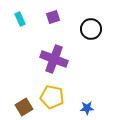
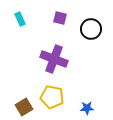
purple square: moved 7 px right, 1 px down; rotated 32 degrees clockwise
